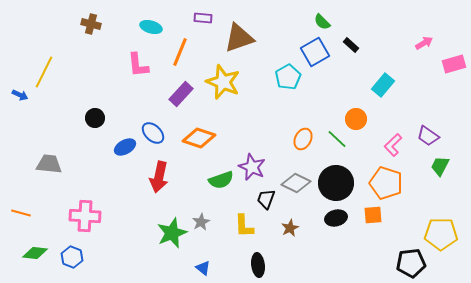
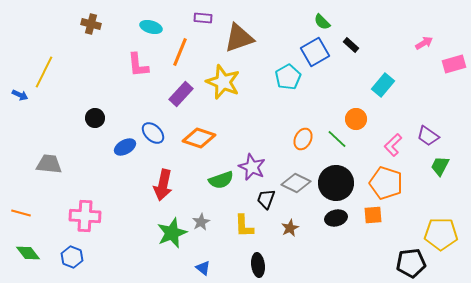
red arrow at (159, 177): moved 4 px right, 8 px down
green diamond at (35, 253): moved 7 px left; rotated 45 degrees clockwise
